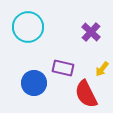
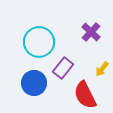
cyan circle: moved 11 px right, 15 px down
purple rectangle: rotated 65 degrees counterclockwise
red semicircle: moved 1 px left, 1 px down
